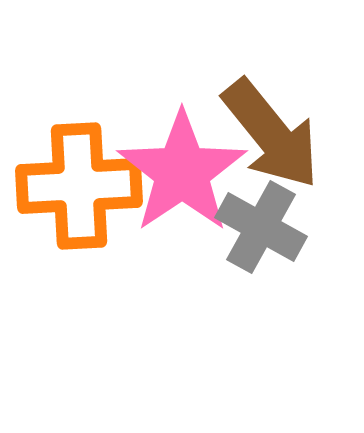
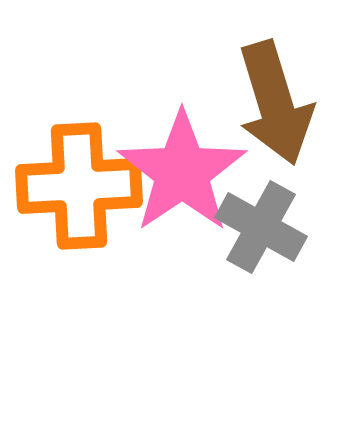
brown arrow: moved 4 px right, 31 px up; rotated 22 degrees clockwise
